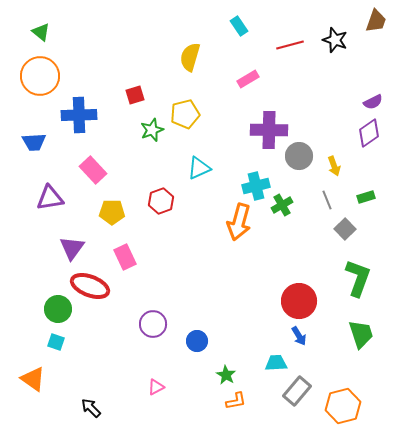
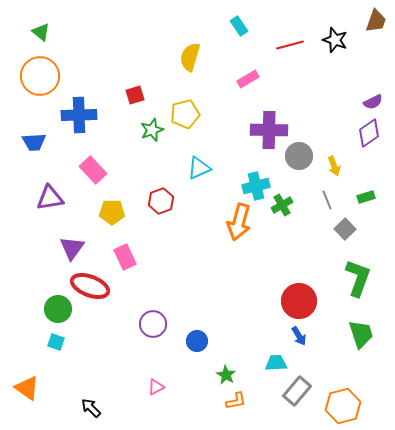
orange triangle at (33, 379): moved 6 px left, 9 px down
